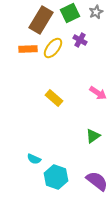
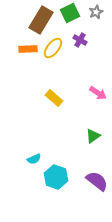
cyan semicircle: rotated 48 degrees counterclockwise
